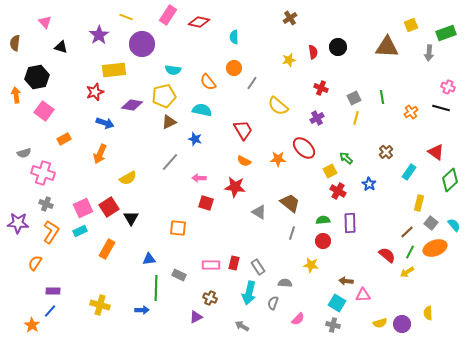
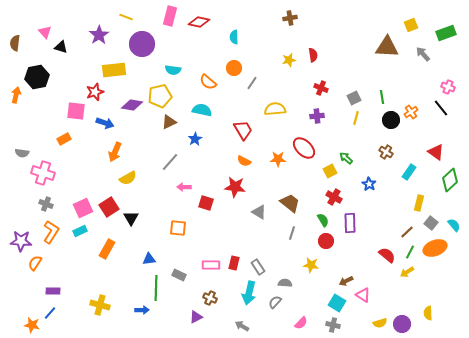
pink rectangle at (168, 15): moved 2 px right, 1 px down; rotated 18 degrees counterclockwise
brown cross at (290, 18): rotated 24 degrees clockwise
pink triangle at (45, 22): moved 10 px down
black circle at (338, 47): moved 53 px right, 73 px down
red semicircle at (313, 52): moved 3 px down
gray arrow at (429, 53): moved 6 px left, 1 px down; rotated 133 degrees clockwise
orange semicircle at (208, 82): rotated 12 degrees counterclockwise
orange arrow at (16, 95): rotated 21 degrees clockwise
yellow pentagon at (164, 96): moved 4 px left
yellow semicircle at (278, 106): moved 3 px left, 3 px down; rotated 135 degrees clockwise
black line at (441, 108): rotated 36 degrees clockwise
pink square at (44, 111): moved 32 px right; rotated 30 degrees counterclockwise
purple cross at (317, 118): moved 2 px up; rotated 24 degrees clockwise
blue star at (195, 139): rotated 24 degrees clockwise
brown cross at (386, 152): rotated 16 degrees counterclockwise
gray semicircle at (24, 153): moved 2 px left; rotated 24 degrees clockwise
orange arrow at (100, 154): moved 15 px right, 2 px up
pink arrow at (199, 178): moved 15 px left, 9 px down
red cross at (338, 191): moved 4 px left, 6 px down
green semicircle at (323, 220): rotated 64 degrees clockwise
purple star at (18, 223): moved 3 px right, 18 px down
red circle at (323, 241): moved 3 px right
brown arrow at (346, 281): rotated 32 degrees counterclockwise
pink triangle at (363, 295): rotated 35 degrees clockwise
gray semicircle at (273, 303): moved 2 px right, 1 px up; rotated 24 degrees clockwise
blue line at (50, 311): moved 2 px down
pink semicircle at (298, 319): moved 3 px right, 4 px down
orange star at (32, 325): rotated 21 degrees counterclockwise
